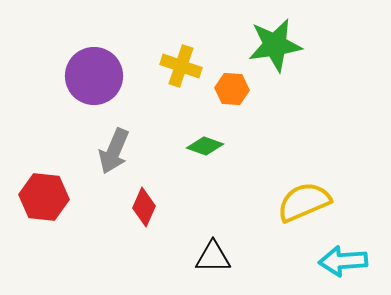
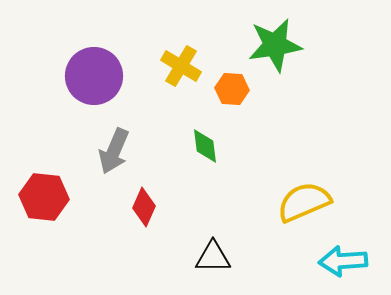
yellow cross: rotated 12 degrees clockwise
green diamond: rotated 63 degrees clockwise
